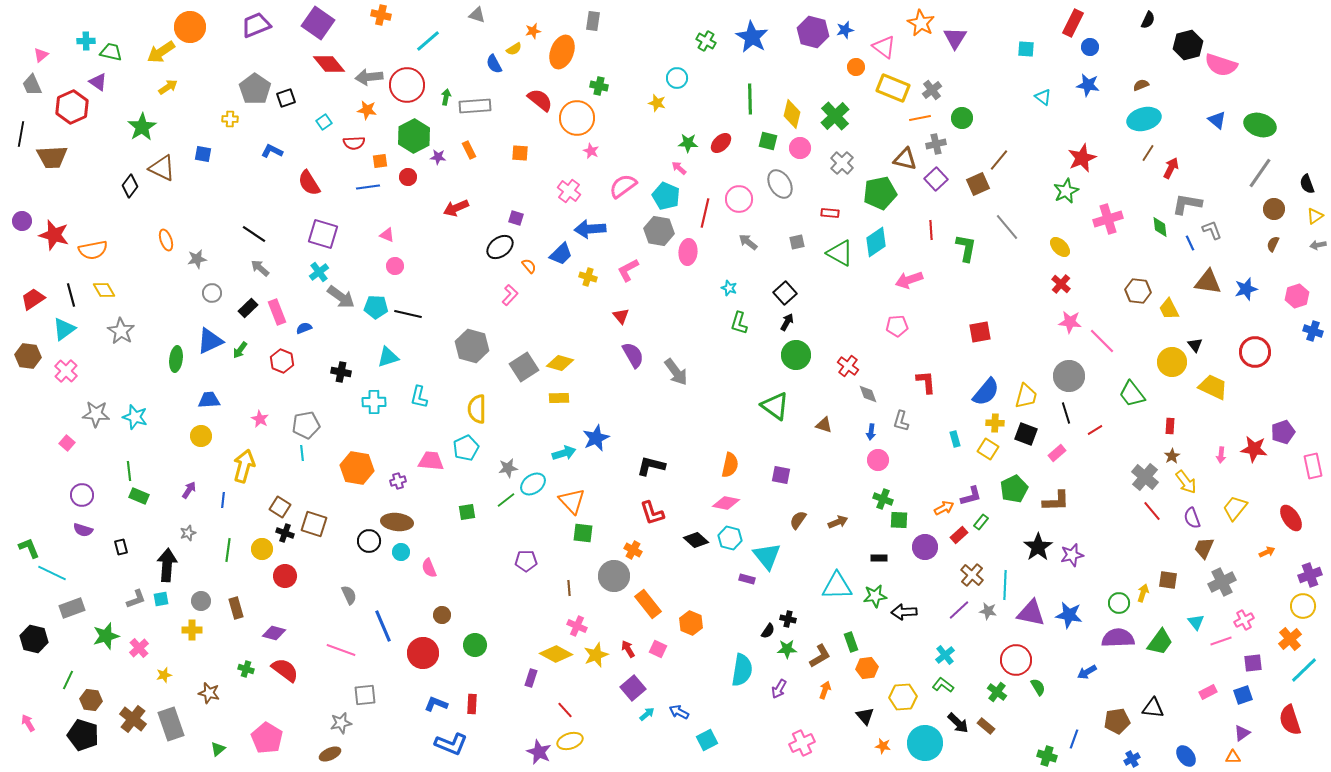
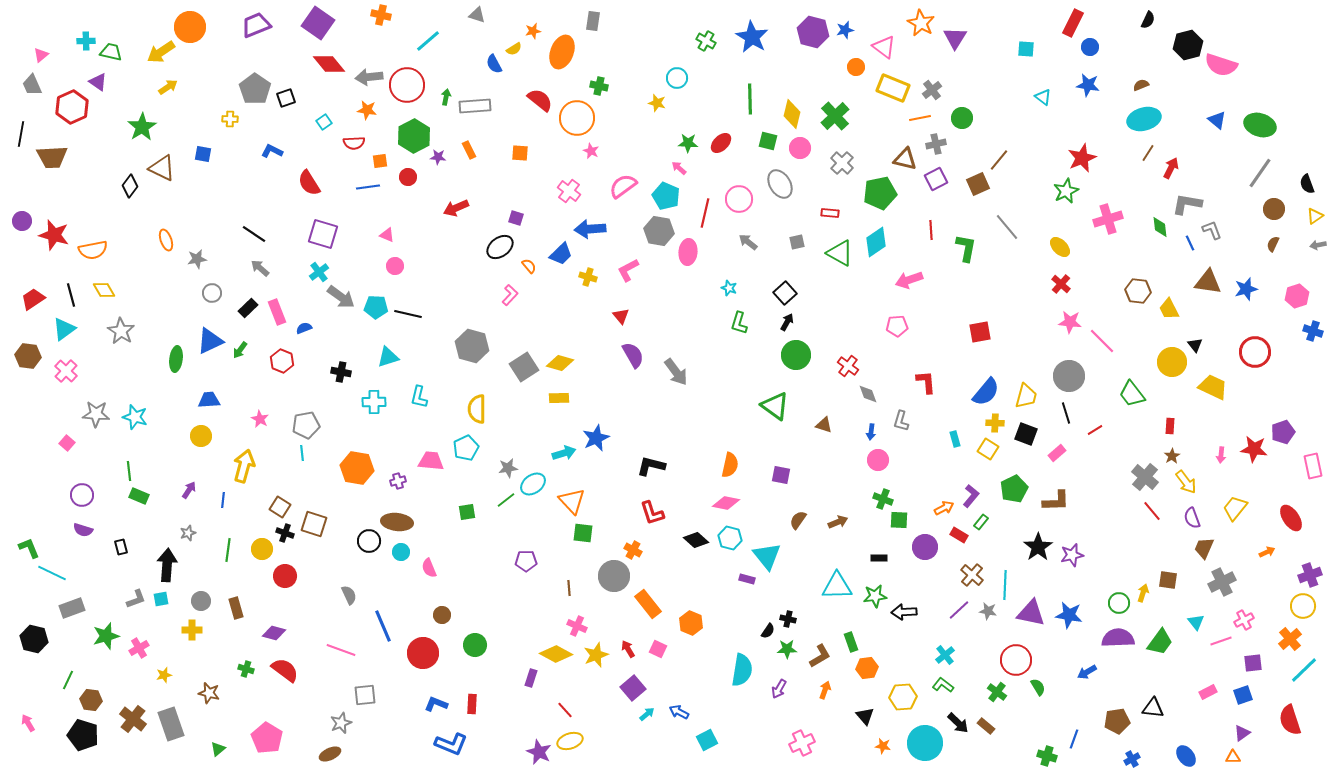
purple square at (936, 179): rotated 15 degrees clockwise
purple L-shape at (971, 496): rotated 35 degrees counterclockwise
red rectangle at (959, 535): rotated 72 degrees clockwise
pink cross at (139, 648): rotated 12 degrees clockwise
gray star at (341, 723): rotated 10 degrees counterclockwise
